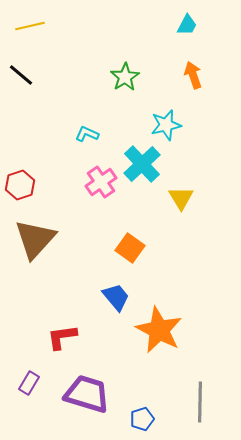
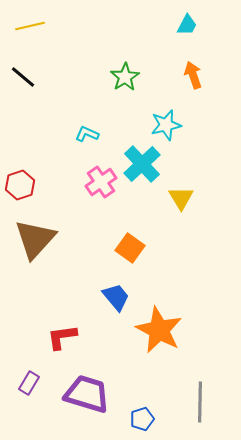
black line: moved 2 px right, 2 px down
